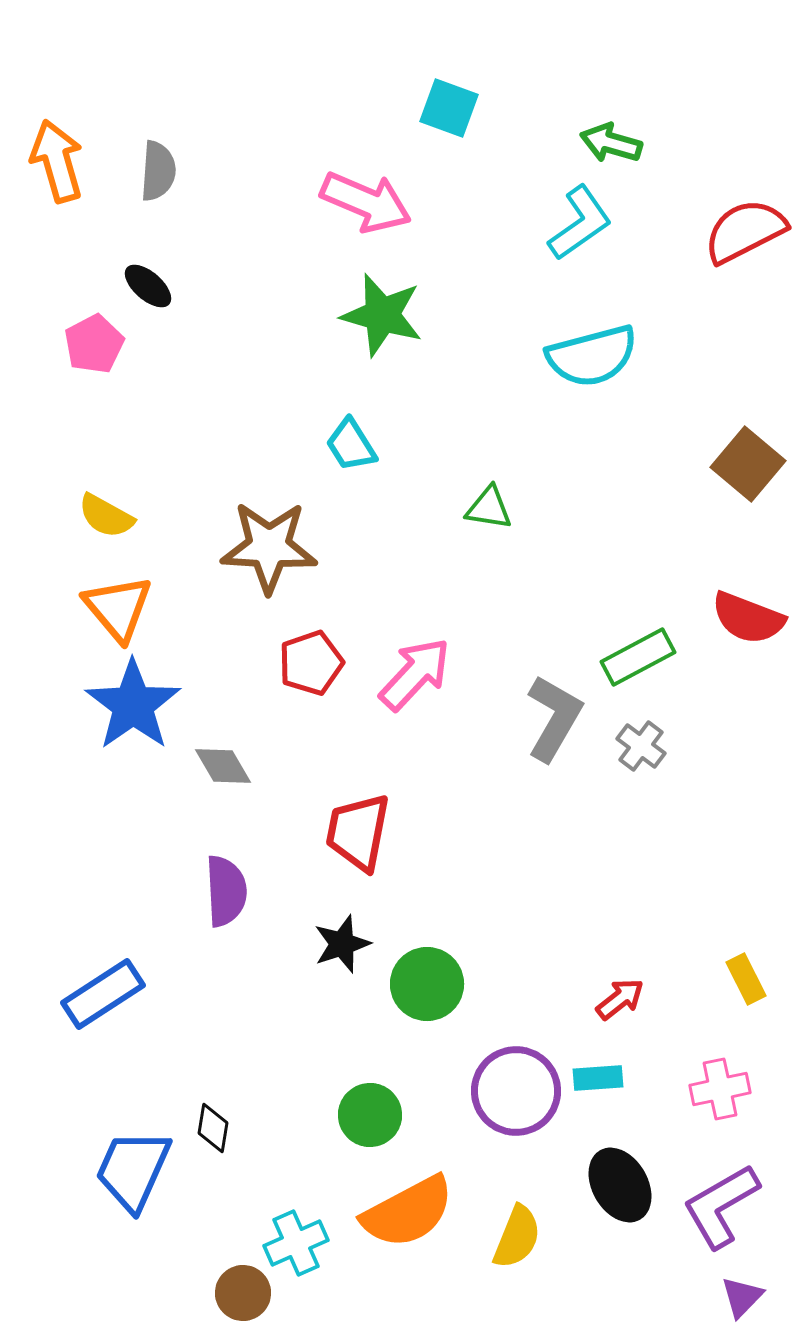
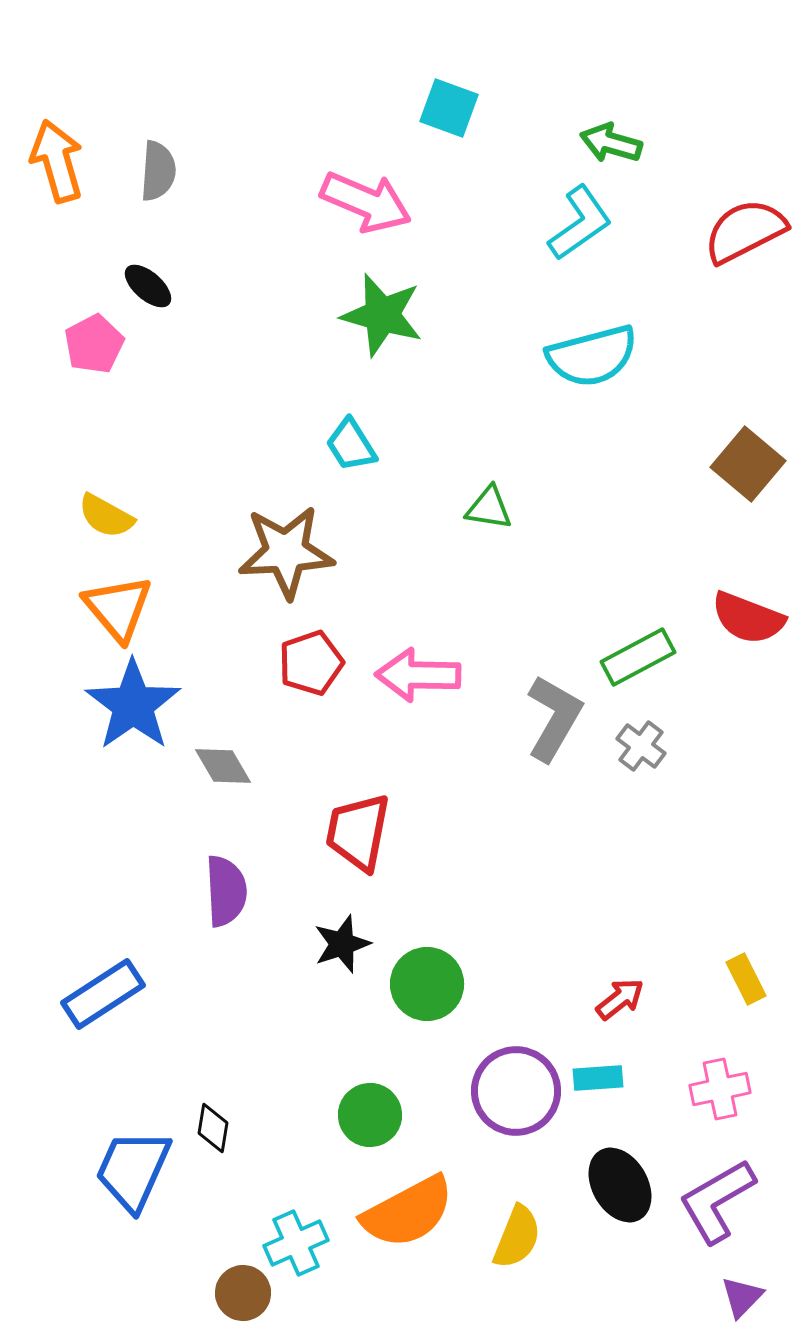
brown star at (269, 547): moved 17 px right, 5 px down; rotated 6 degrees counterclockwise
pink arrow at (415, 674): moved 3 px right, 1 px down; rotated 132 degrees counterclockwise
purple L-shape at (721, 1206): moved 4 px left, 5 px up
